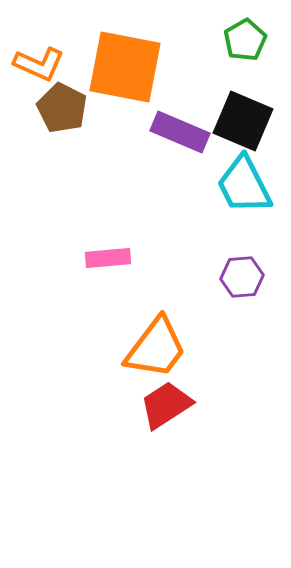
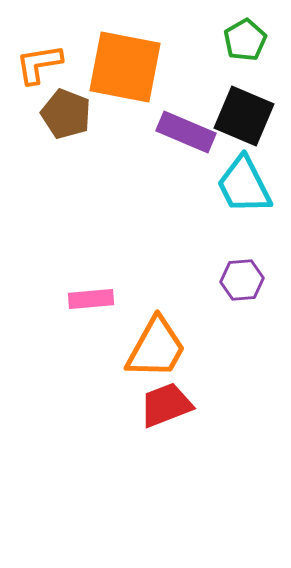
orange L-shape: rotated 147 degrees clockwise
brown pentagon: moved 4 px right, 6 px down; rotated 6 degrees counterclockwise
black square: moved 1 px right, 5 px up
purple rectangle: moved 6 px right
pink rectangle: moved 17 px left, 41 px down
purple hexagon: moved 3 px down
orange trapezoid: rotated 8 degrees counterclockwise
red trapezoid: rotated 12 degrees clockwise
